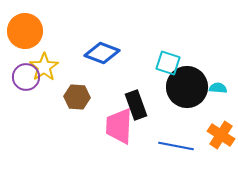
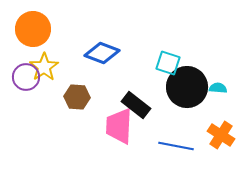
orange circle: moved 8 px right, 2 px up
black rectangle: rotated 32 degrees counterclockwise
